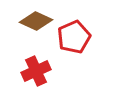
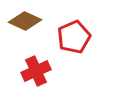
brown diamond: moved 11 px left
